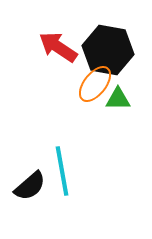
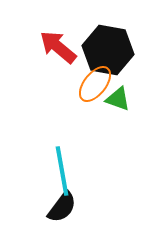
red arrow: rotated 6 degrees clockwise
green triangle: rotated 20 degrees clockwise
black semicircle: moved 32 px right, 21 px down; rotated 12 degrees counterclockwise
